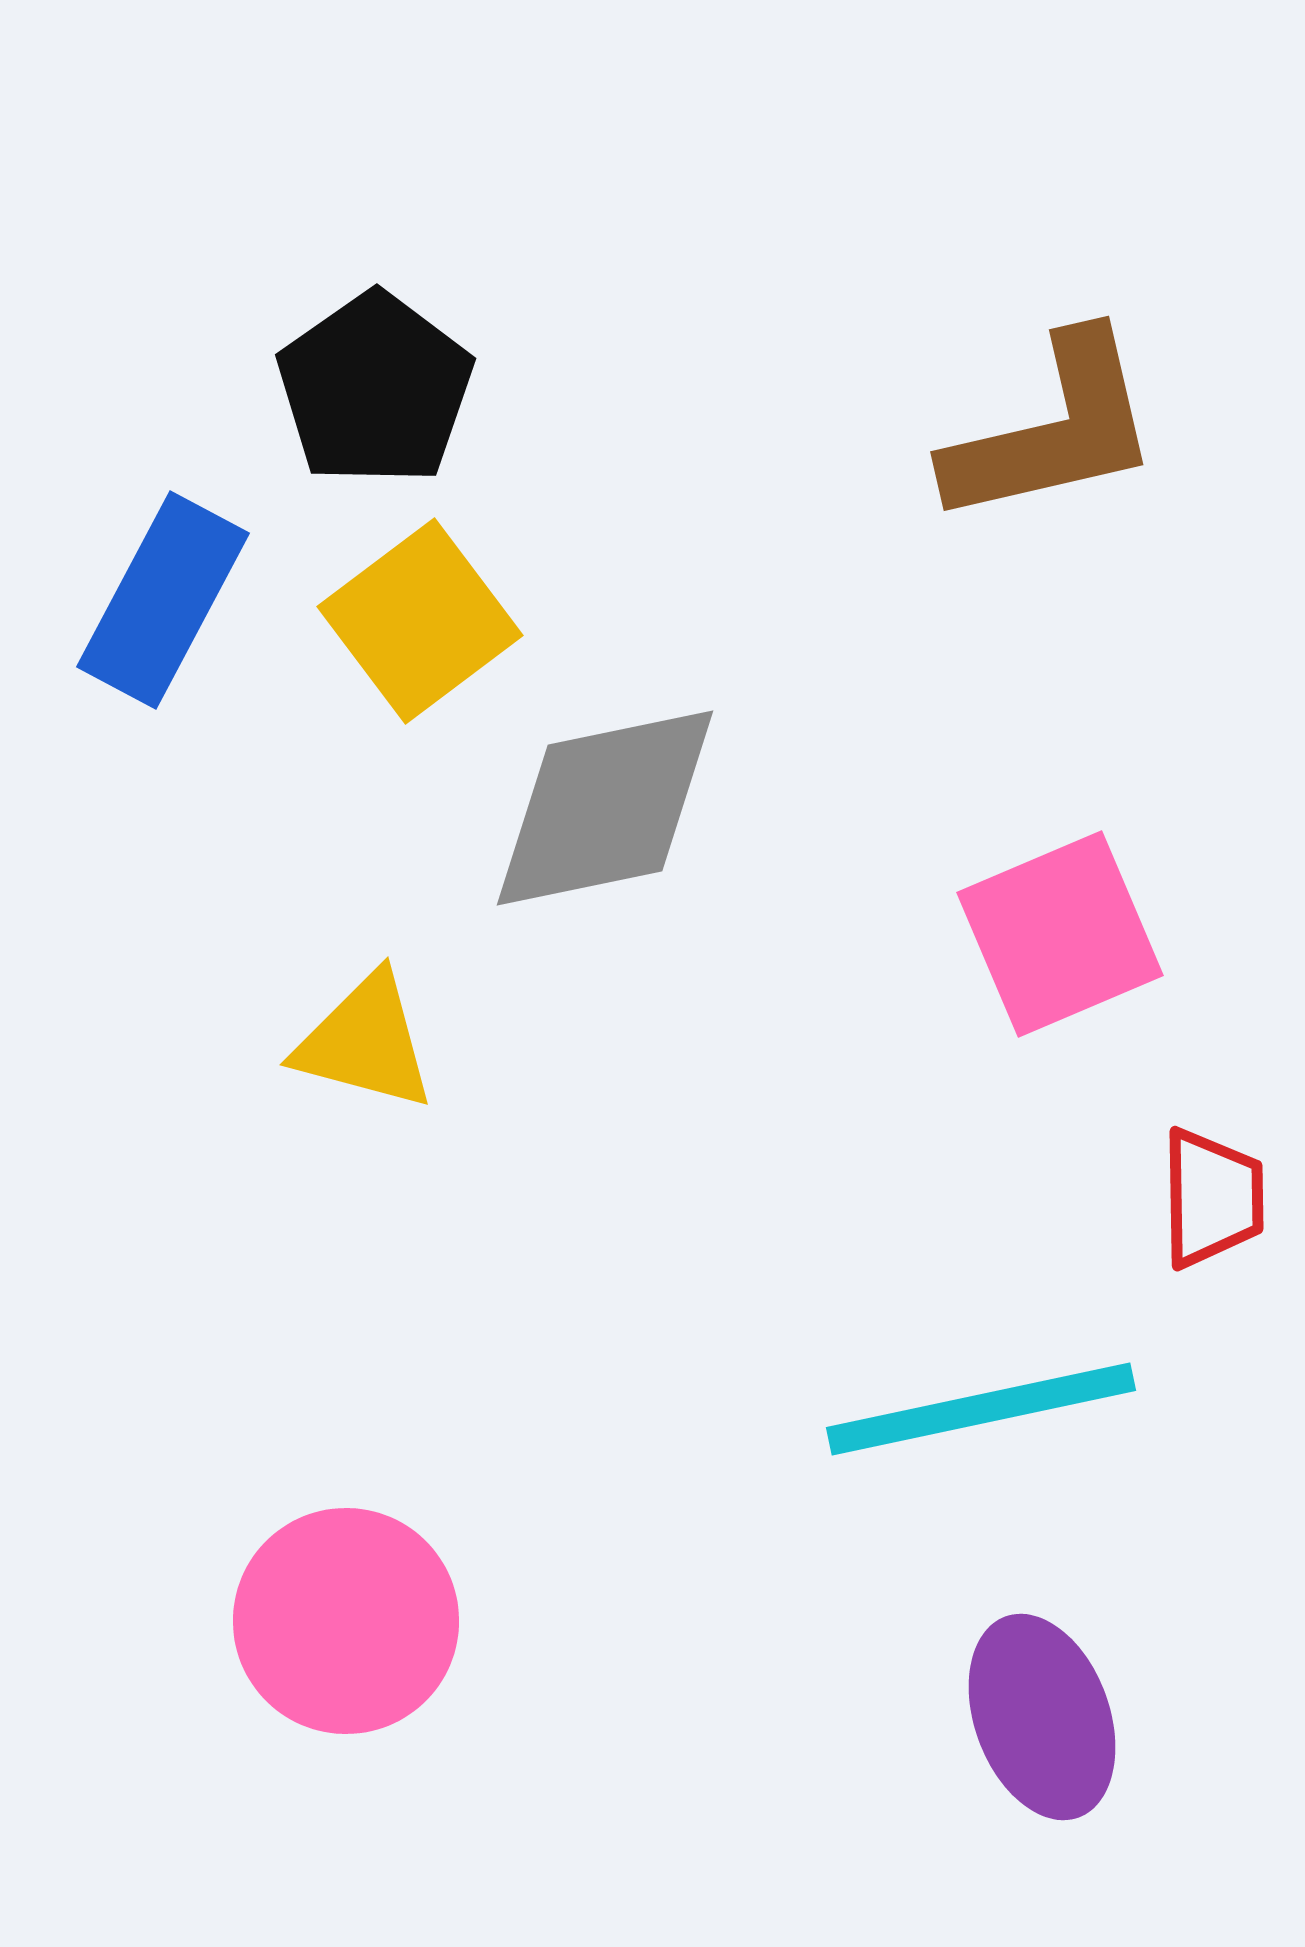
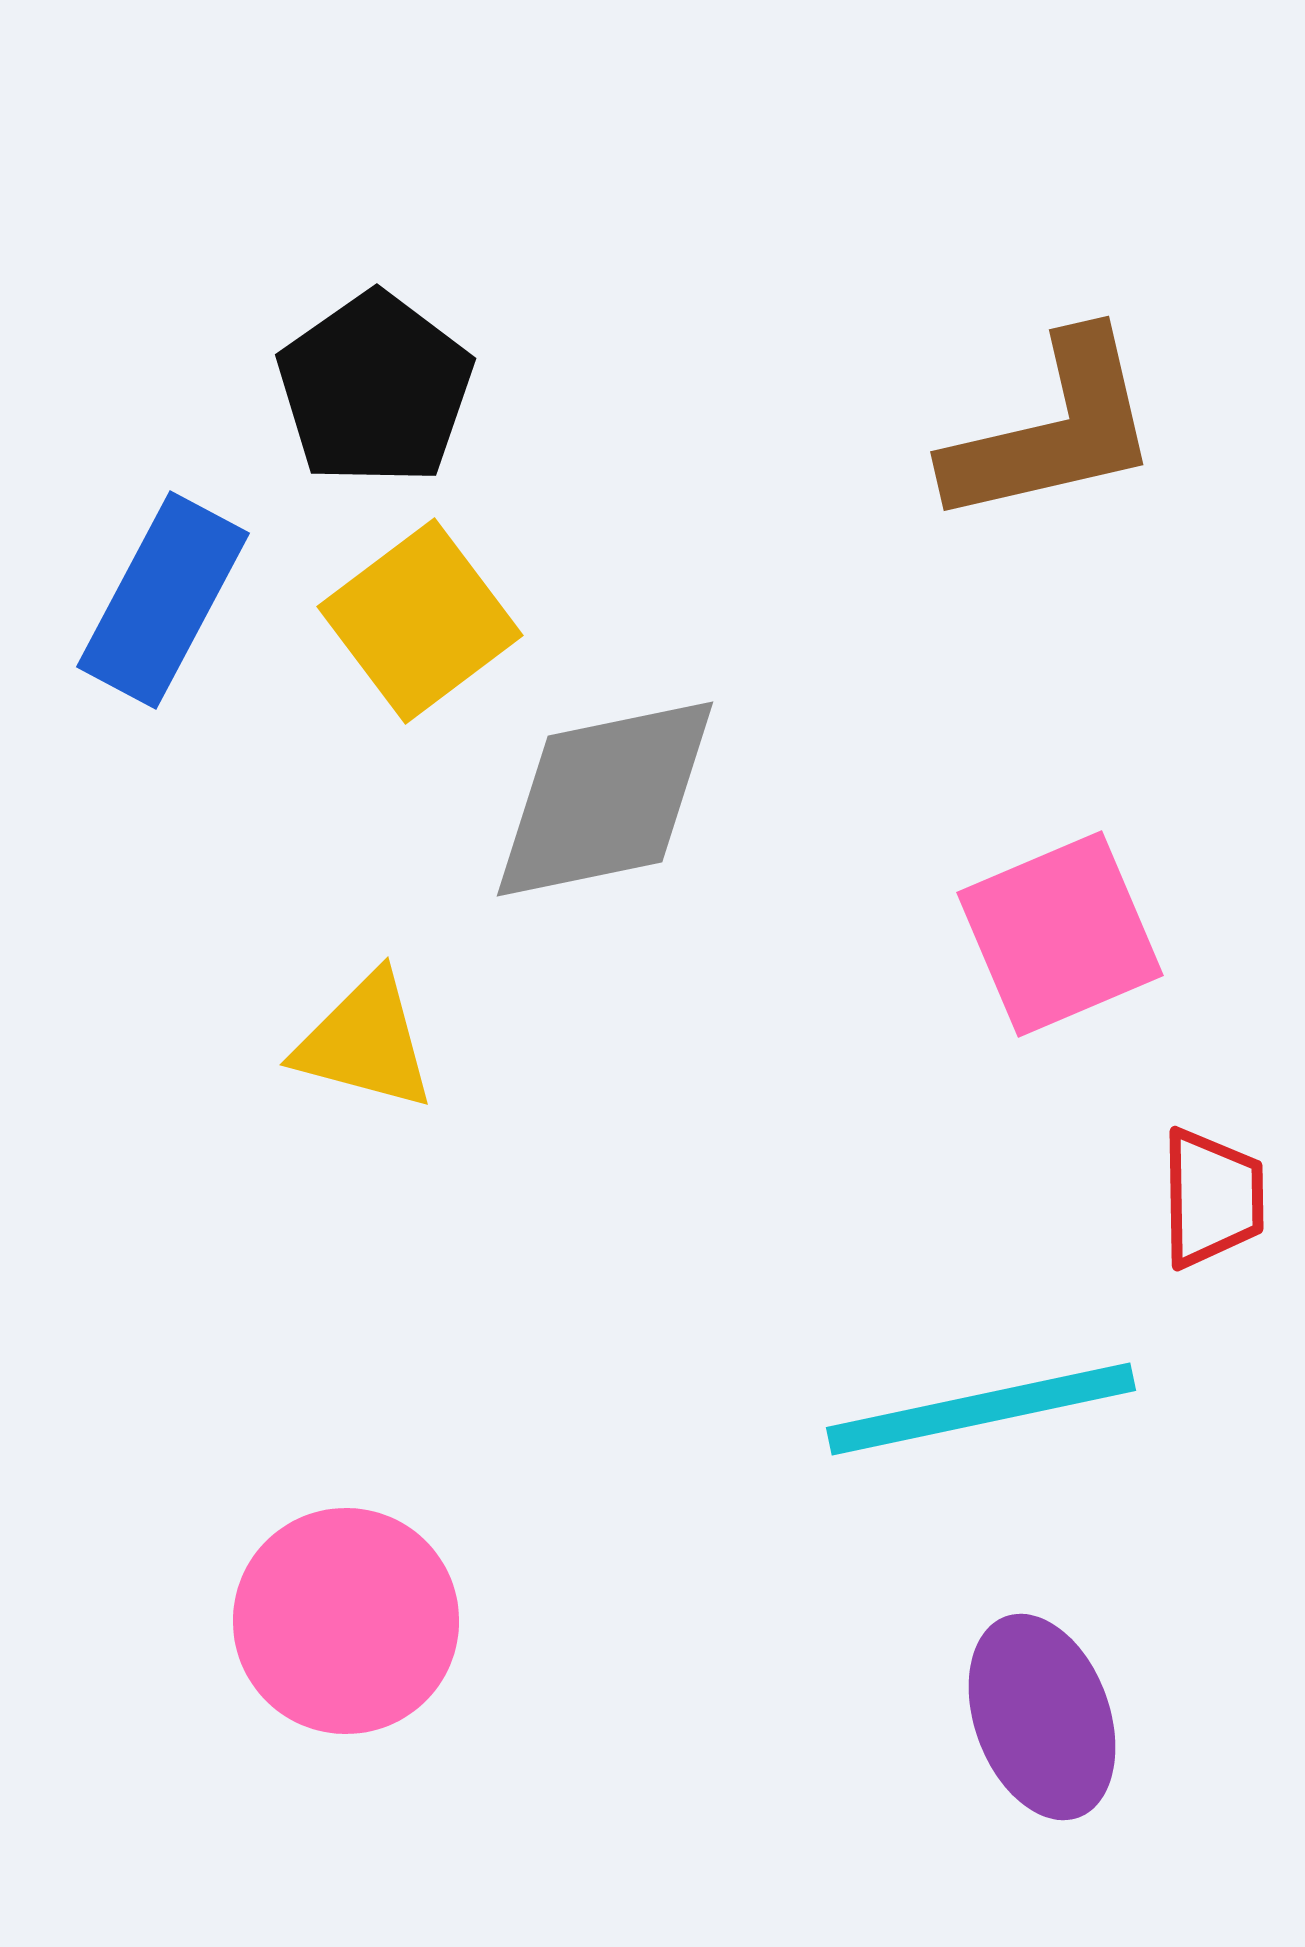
gray diamond: moved 9 px up
